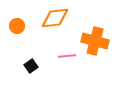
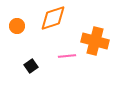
orange diamond: moved 2 px left; rotated 12 degrees counterclockwise
